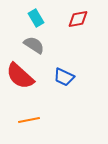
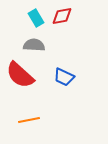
red diamond: moved 16 px left, 3 px up
gray semicircle: rotated 30 degrees counterclockwise
red semicircle: moved 1 px up
